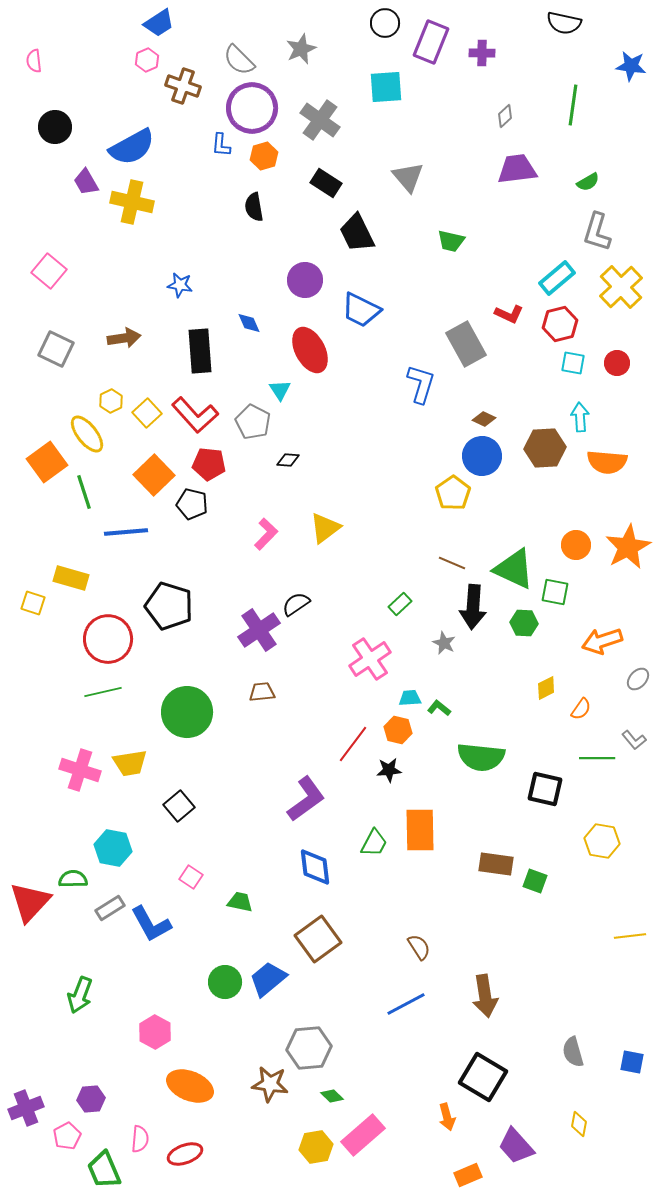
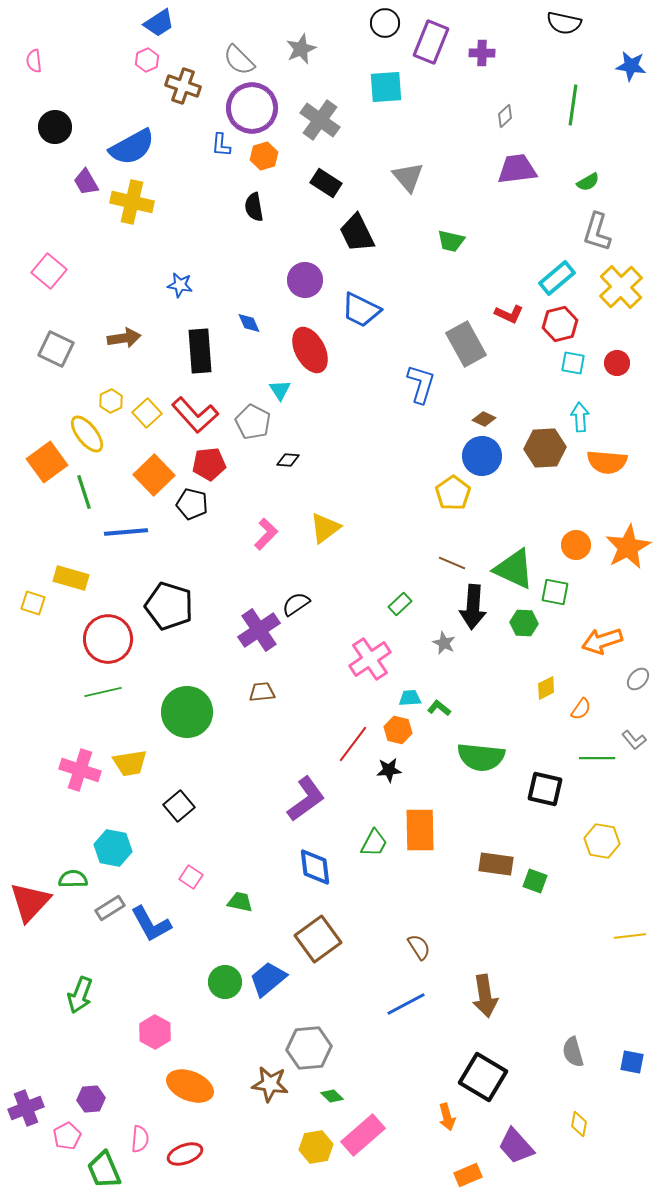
red pentagon at (209, 464): rotated 12 degrees counterclockwise
